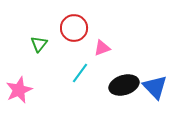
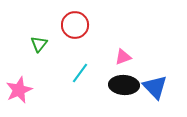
red circle: moved 1 px right, 3 px up
pink triangle: moved 21 px right, 9 px down
black ellipse: rotated 20 degrees clockwise
